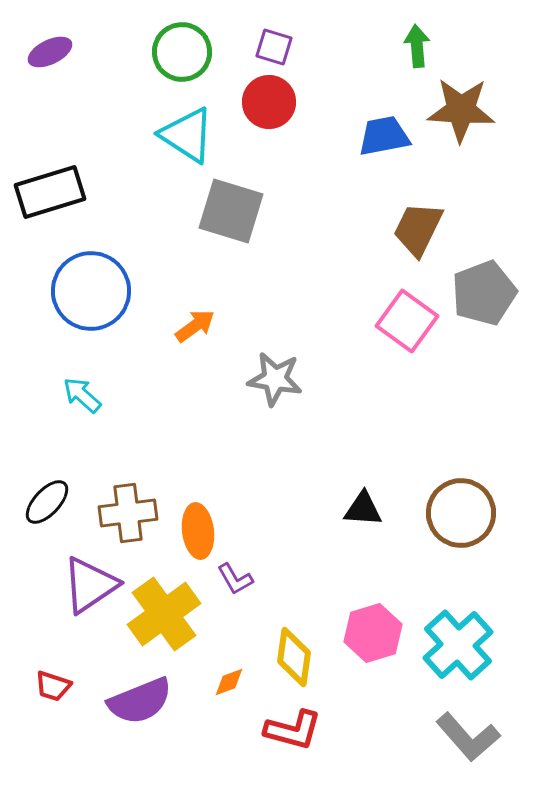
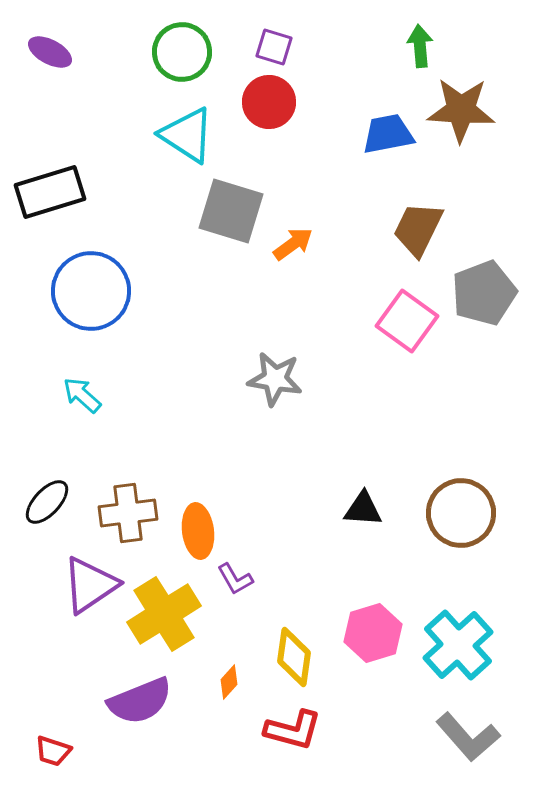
green arrow: moved 3 px right
purple ellipse: rotated 54 degrees clockwise
blue trapezoid: moved 4 px right, 2 px up
orange arrow: moved 98 px right, 82 px up
yellow cross: rotated 4 degrees clockwise
orange diamond: rotated 28 degrees counterclockwise
red trapezoid: moved 65 px down
